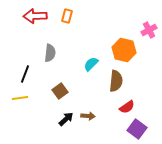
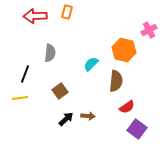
orange rectangle: moved 4 px up
